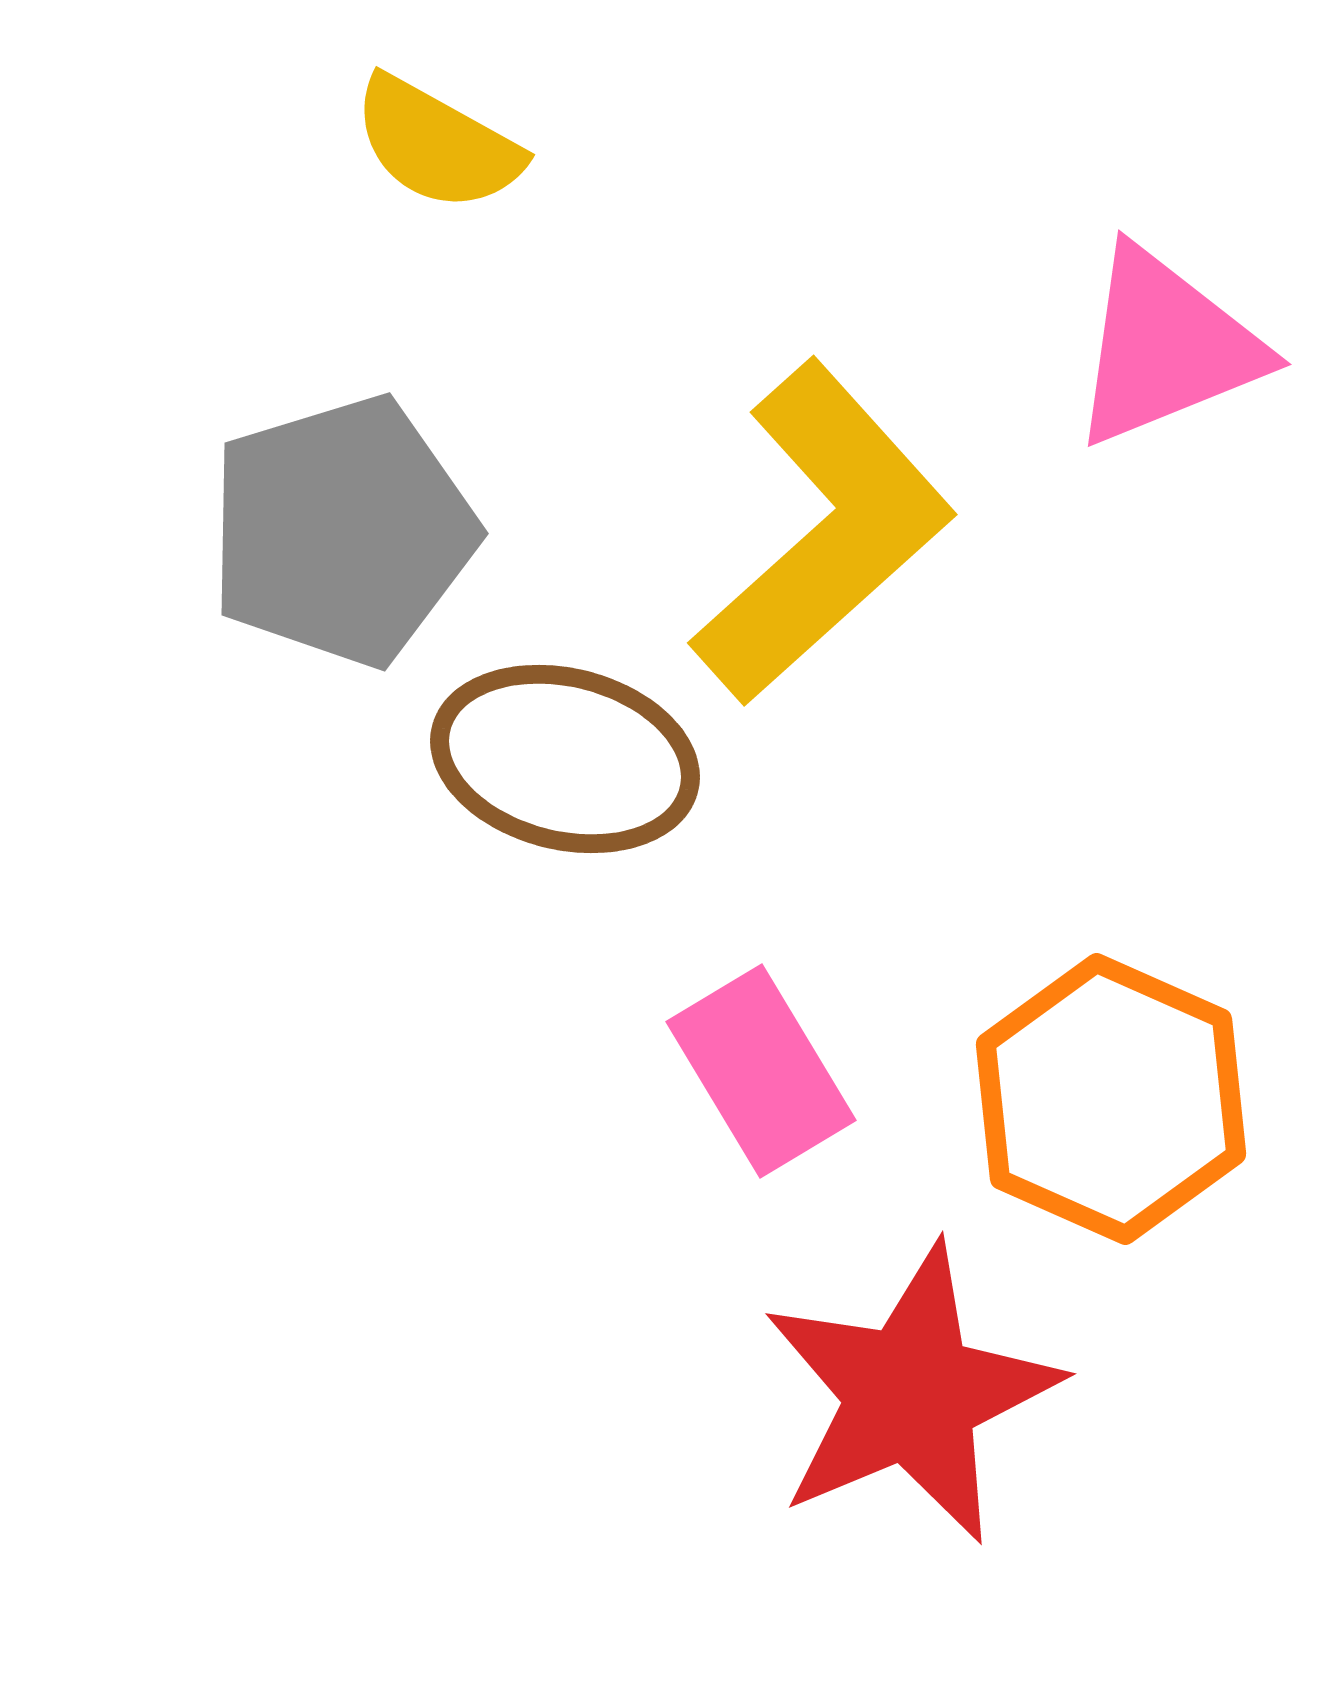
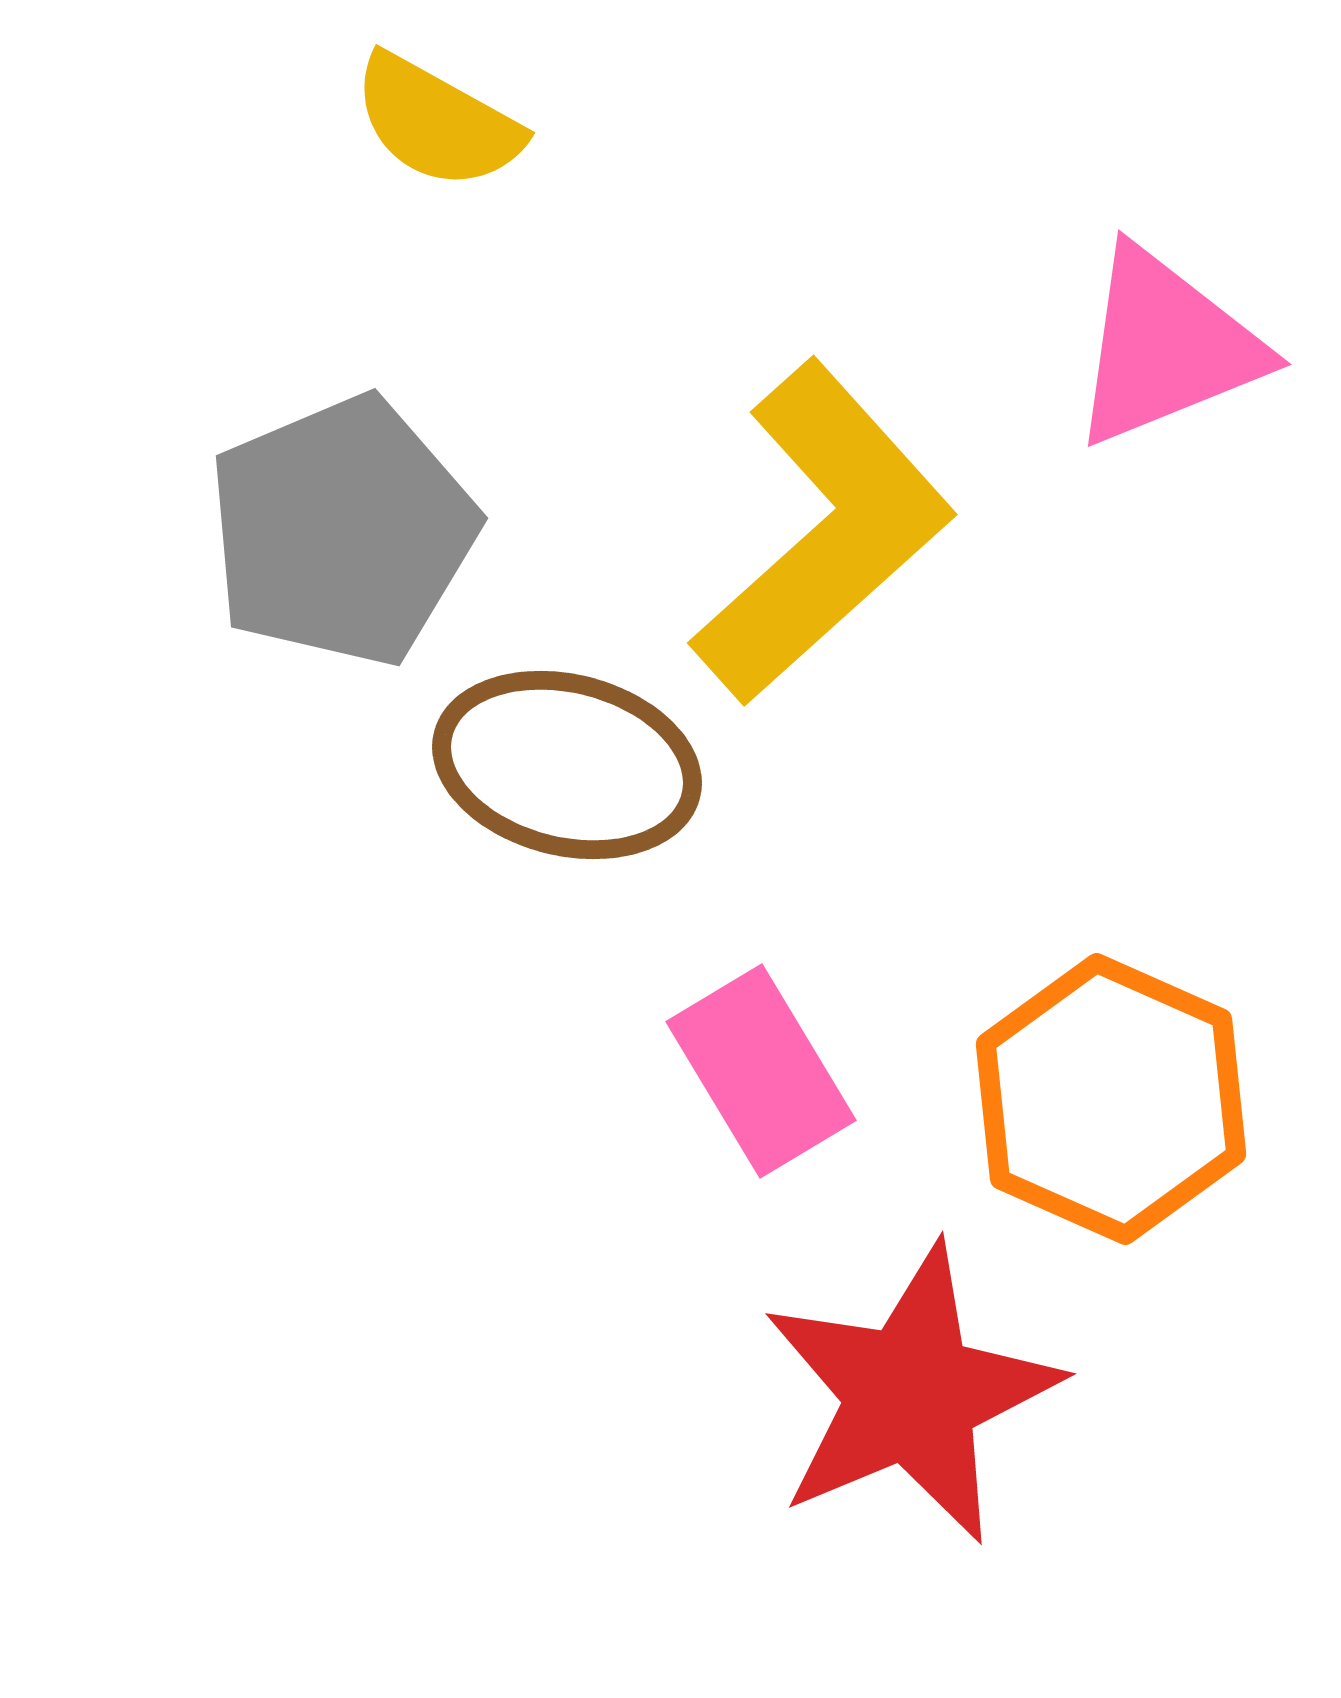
yellow semicircle: moved 22 px up
gray pentagon: rotated 6 degrees counterclockwise
brown ellipse: moved 2 px right, 6 px down
